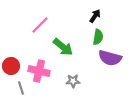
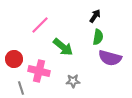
red circle: moved 3 px right, 7 px up
